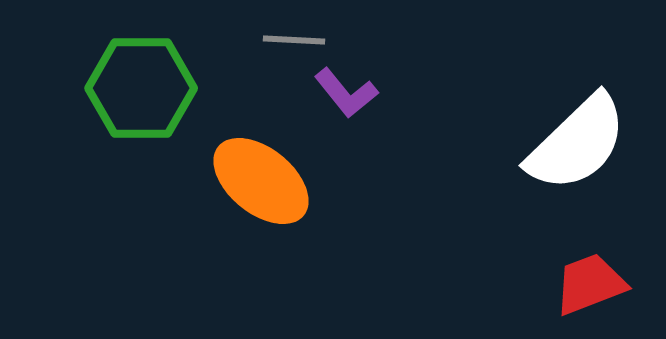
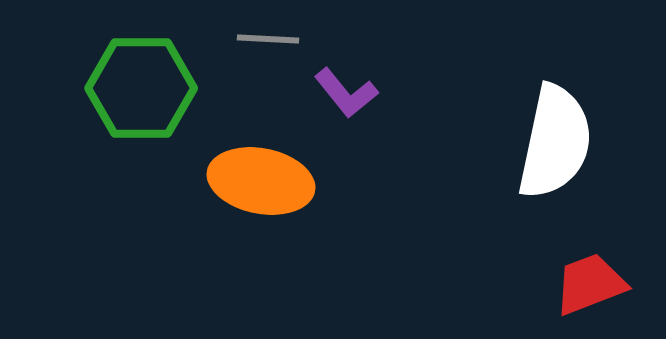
gray line: moved 26 px left, 1 px up
white semicircle: moved 22 px left, 1 px up; rotated 34 degrees counterclockwise
orange ellipse: rotated 28 degrees counterclockwise
